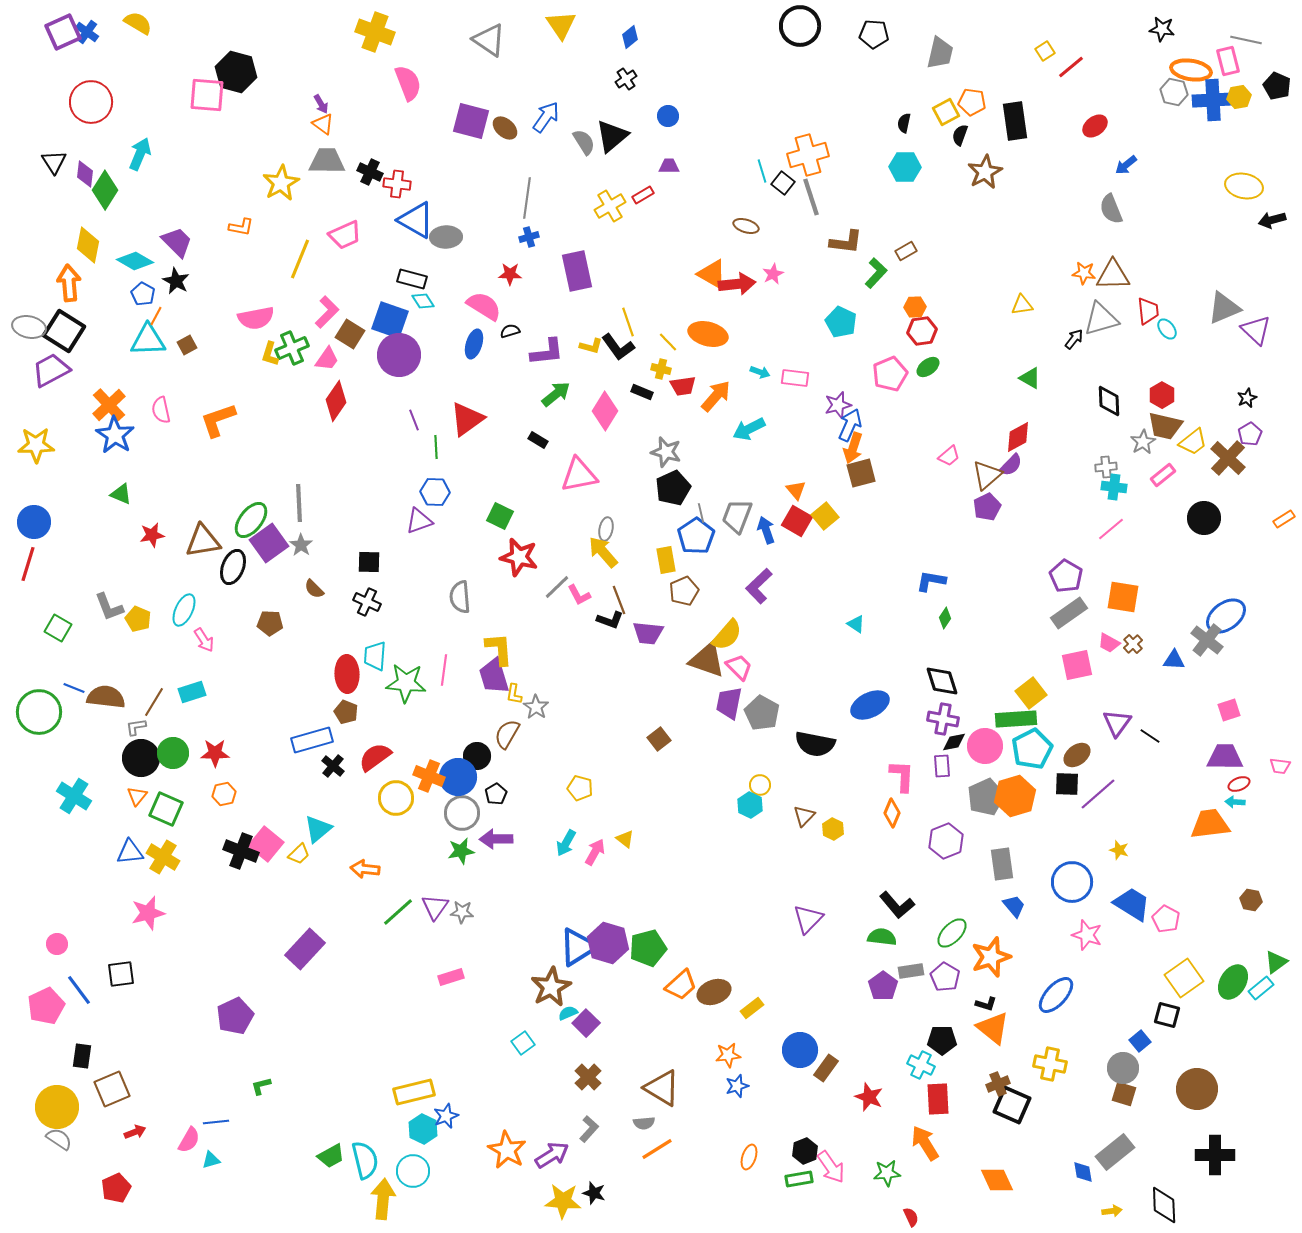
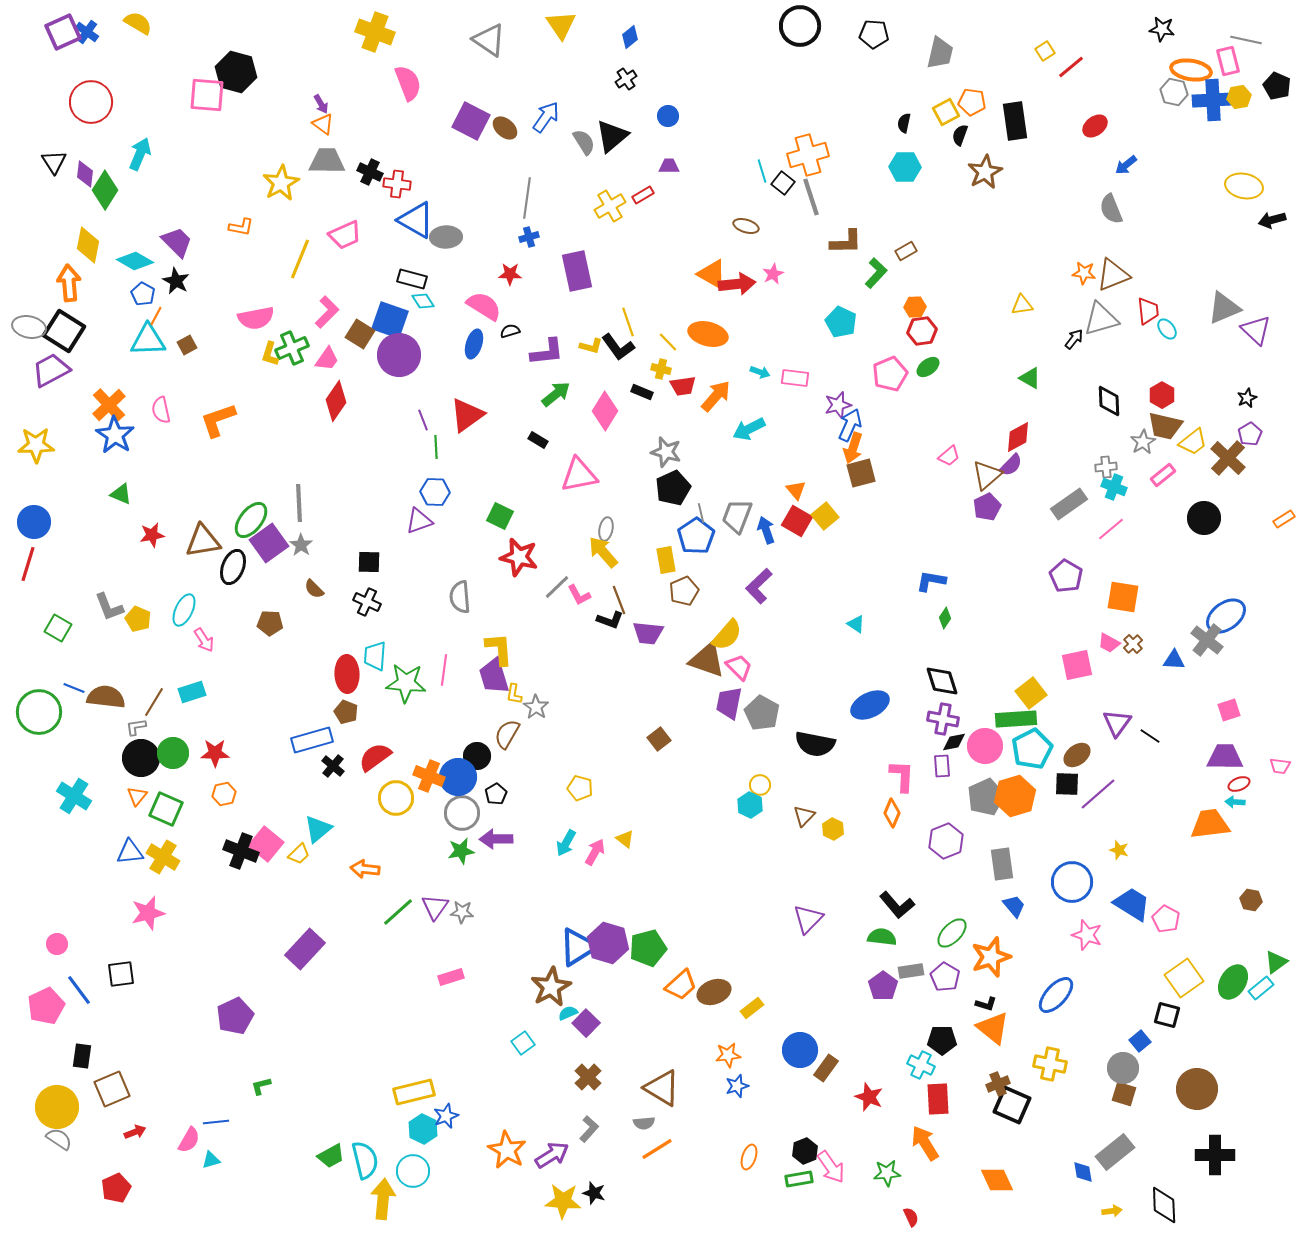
purple square at (471, 121): rotated 12 degrees clockwise
brown L-shape at (846, 242): rotated 8 degrees counterclockwise
brown triangle at (1113, 275): rotated 21 degrees counterclockwise
brown square at (350, 334): moved 10 px right
red triangle at (467, 419): moved 4 px up
purple line at (414, 420): moved 9 px right
cyan cross at (1114, 487): rotated 15 degrees clockwise
gray rectangle at (1069, 613): moved 109 px up
